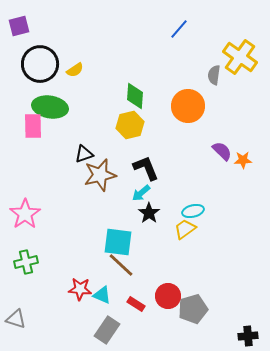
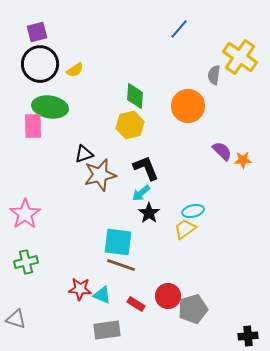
purple square: moved 18 px right, 6 px down
brown line: rotated 24 degrees counterclockwise
gray rectangle: rotated 48 degrees clockwise
